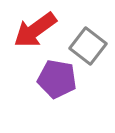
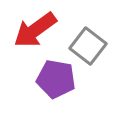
purple pentagon: moved 1 px left
